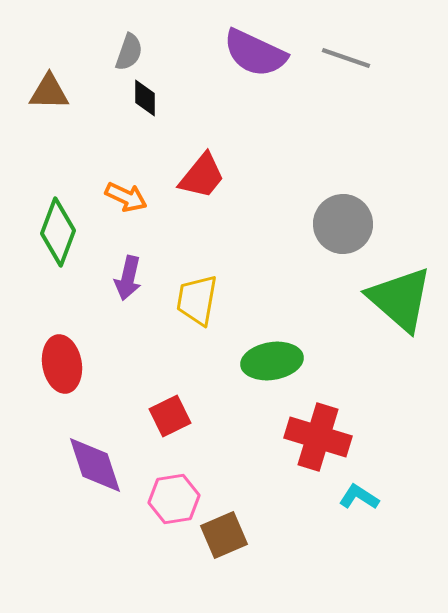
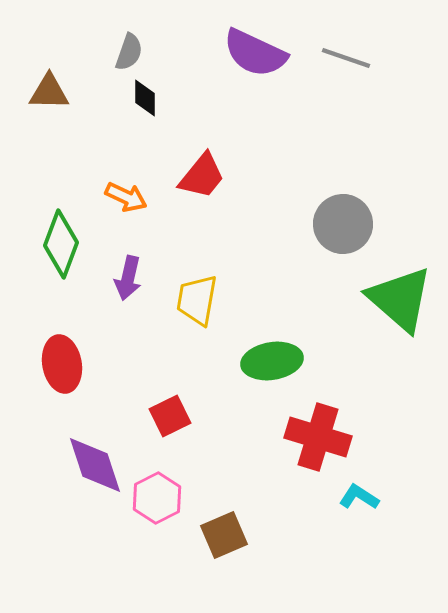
green diamond: moved 3 px right, 12 px down
pink hexagon: moved 17 px left, 1 px up; rotated 18 degrees counterclockwise
